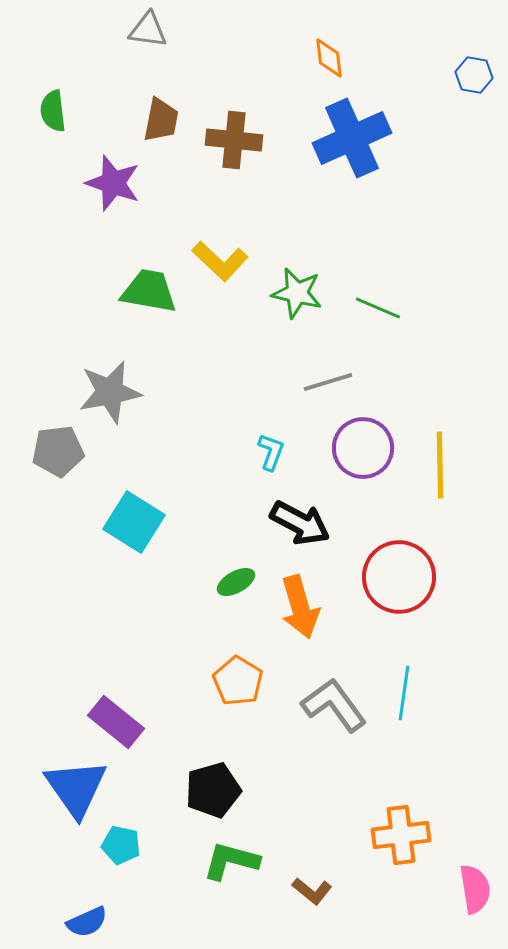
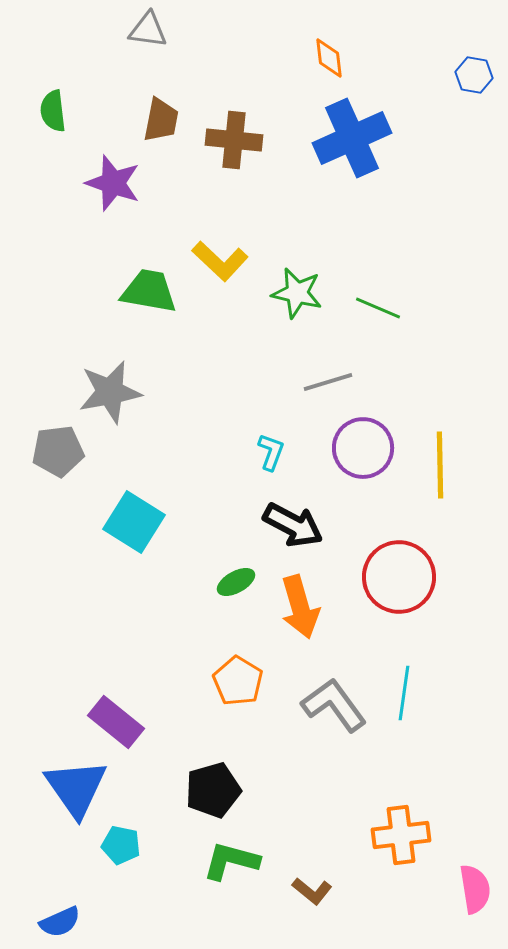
black arrow: moved 7 px left, 2 px down
blue semicircle: moved 27 px left
